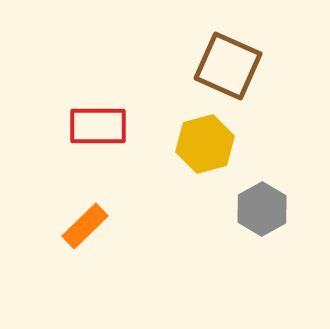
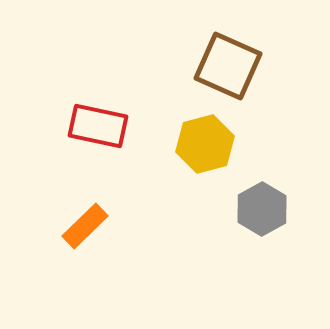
red rectangle: rotated 12 degrees clockwise
